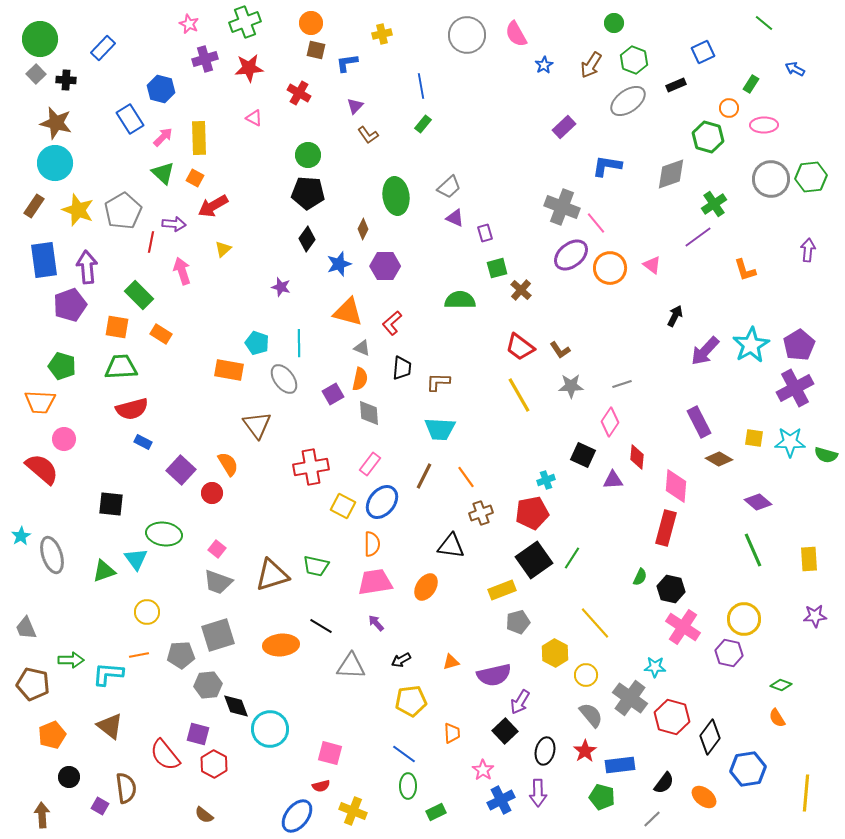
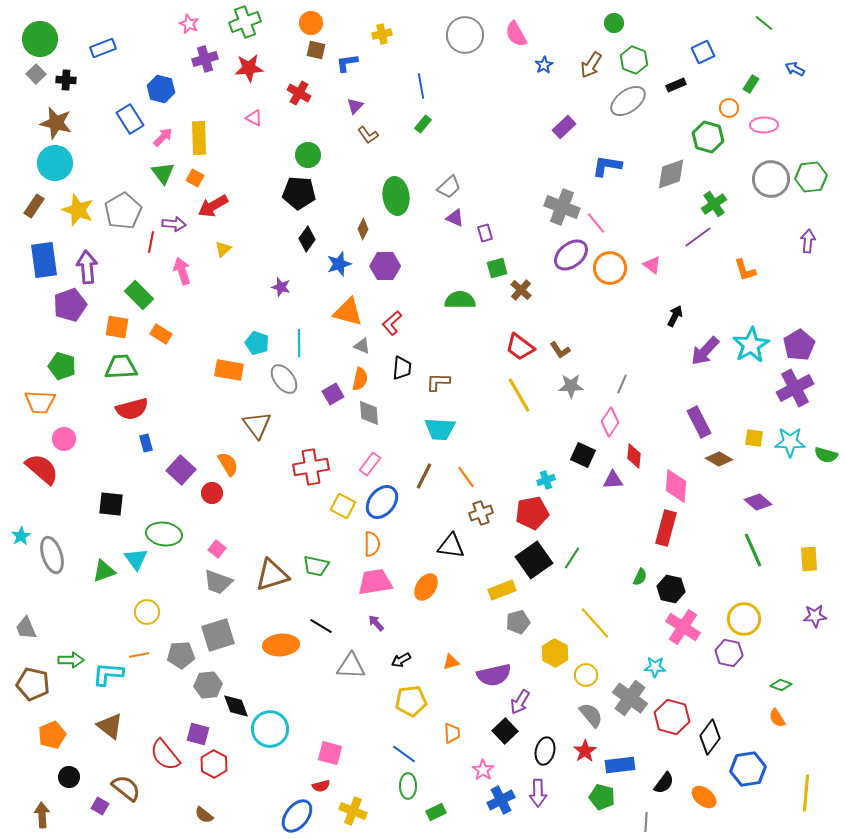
gray circle at (467, 35): moved 2 px left
blue rectangle at (103, 48): rotated 25 degrees clockwise
green triangle at (163, 173): rotated 10 degrees clockwise
black pentagon at (308, 193): moved 9 px left
purple arrow at (808, 250): moved 9 px up
gray triangle at (362, 348): moved 2 px up
gray line at (622, 384): rotated 48 degrees counterclockwise
blue rectangle at (143, 442): moved 3 px right, 1 px down; rotated 48 degrees clockwise
red diamond at (637, 457): moved 3 px left, 1 px up
brown semicircle at (126, 788): rotated 44 degrees counterclockwise
gray line at (652, 819): moved 6 px left, 3 px down; rotated 42 degrees counterclockwise
